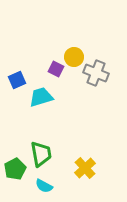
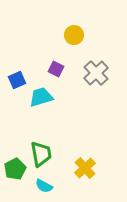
yellow circle: moved 22 px up
gray cross: rotated 25 degrees clockwise
